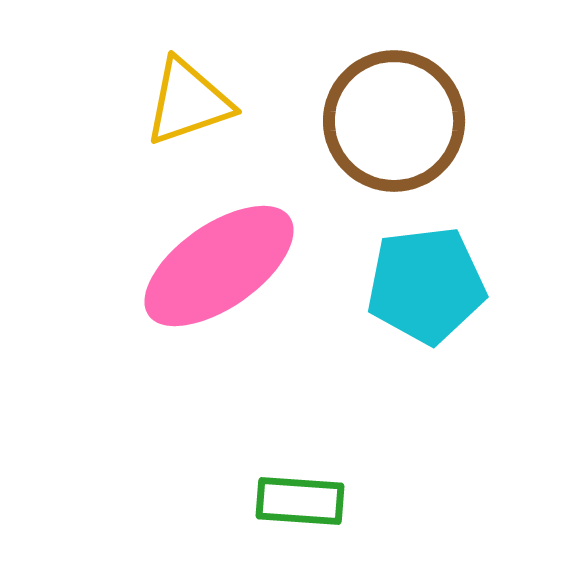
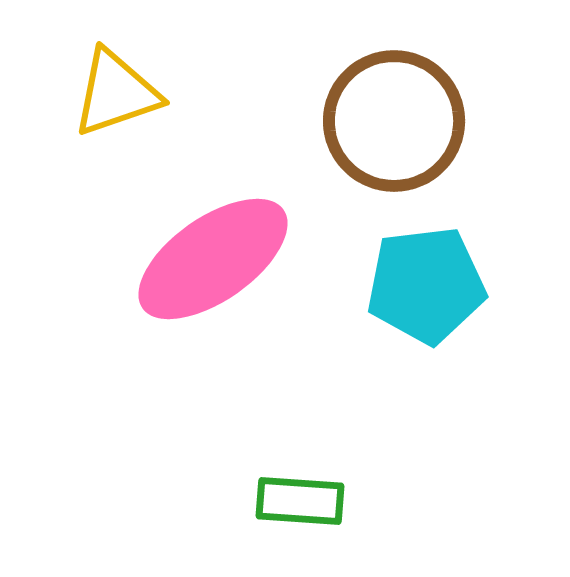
yellow triangle: moved 72 px left, 9 px up
pink ellipse: moved 6 px left, 7 px up
